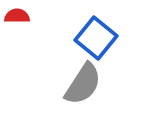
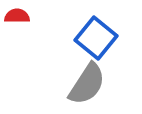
gray semicircle: moved 4 px right
